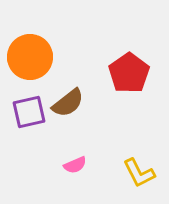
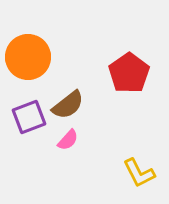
orange circle: moved 2 px left
brown semicircle: moved 2 px down
purple square: moved 5 px down; rotated 8 degrees counterclockwise
pink semicircle: moved 7 px left, 25 px up; rotated 25 degrees counterclockwise
